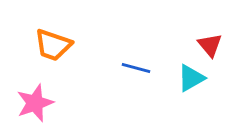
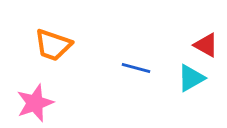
red triangle: moved 4 px left; rotated 20 degrees counterclockwise
